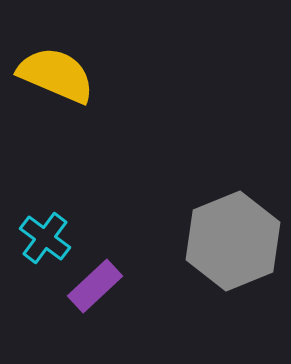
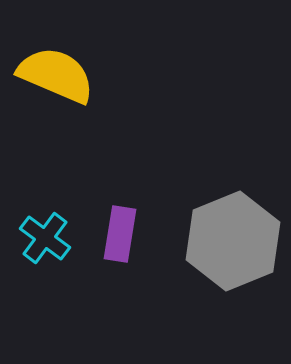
purple rectangle: moved 25 px right, 52 px up; rotated 38 degrees counterclockwise
